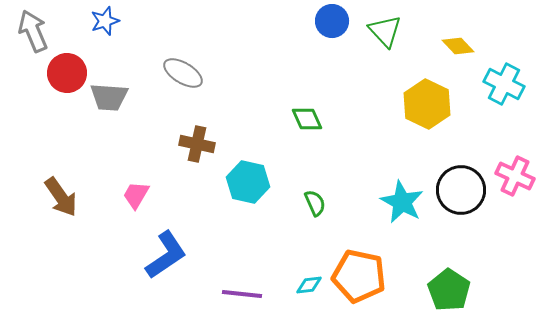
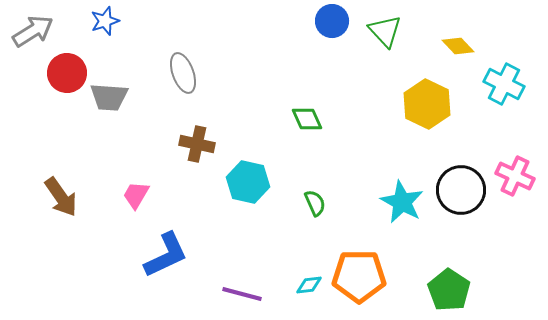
gray arrow: rotated 81 degrees clockwise
gray ellipse: rotated 39 degrees clockwise
blue L-shape: rotated 9 degrees clockwise
orange pentagon: rotated 12 degrees counterclockwise
purple line: rotated 9 degrees clockwise
